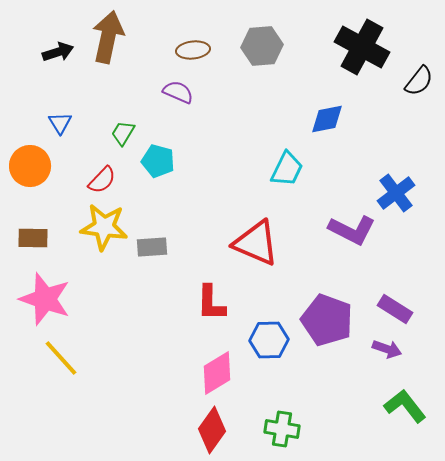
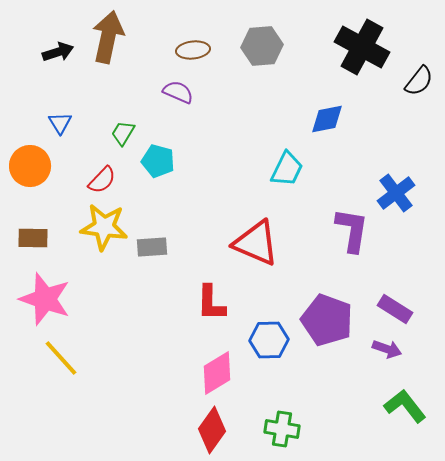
purple L-shape: rotated 108 degrees counterclockwise
